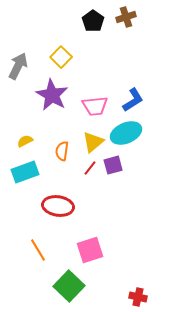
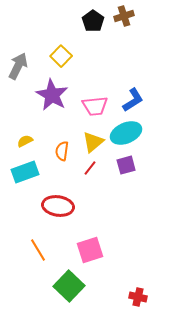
brown cross: moved 2 px left, 1 px up
yellow square: moved 1 px up
purple square: moved 13 px right
